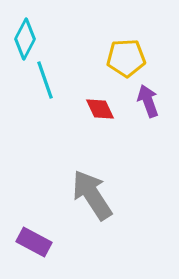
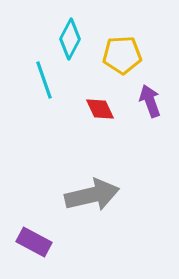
cyan diamond: moved 45 px right
yellow pentagon: moved 4 px left, 3 px up
cyan line: moved 1 px left
purple arrow: moved 2 px right
gray arrow: rotated 110 degrees clockwise
